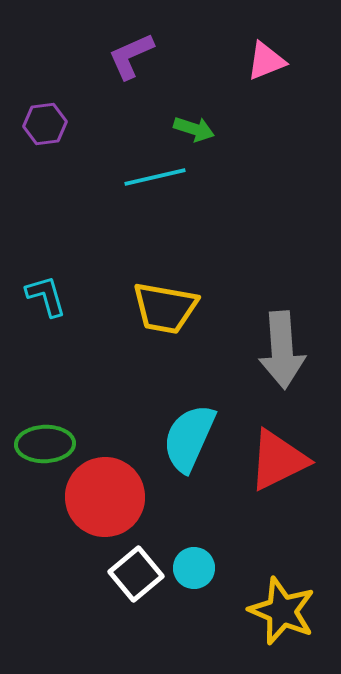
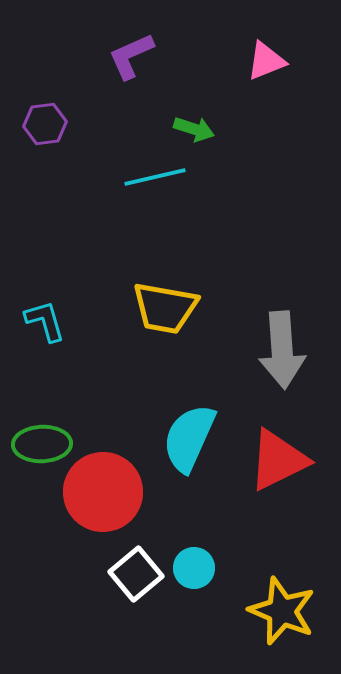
cyan L-shape: moved 1 px left, 25 px down
green ellipse: moved 3 px left
red circle: moved 2 px left, 5 px up
